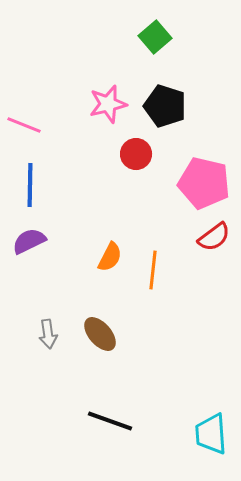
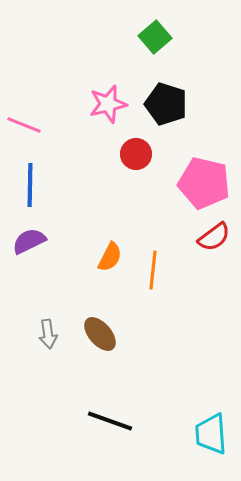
black pentagon: moved 1 px right, 2 px up
